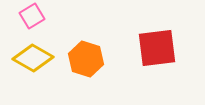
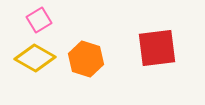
pink square: moved 7 px right, 4 px down
yellow diamond: moved 2 px right
